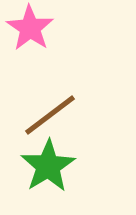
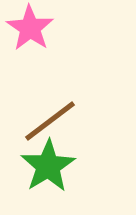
brown line: moved 6 px down
